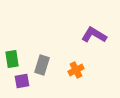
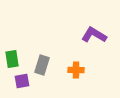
orange cross: rotated 28 degrees clockwise
